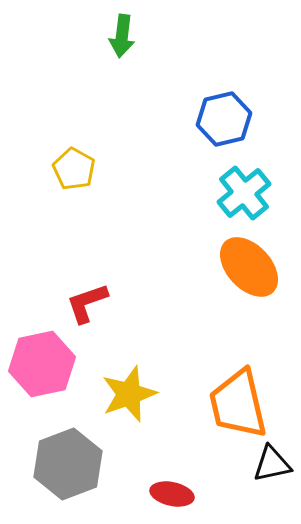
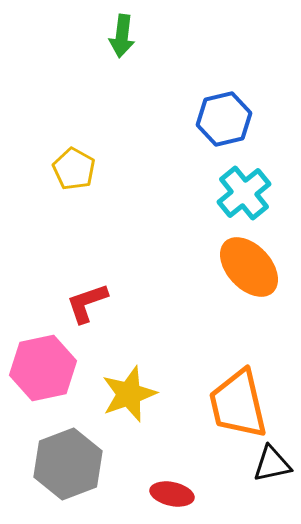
pink hexagon: moved 1 px right, 4 px down
